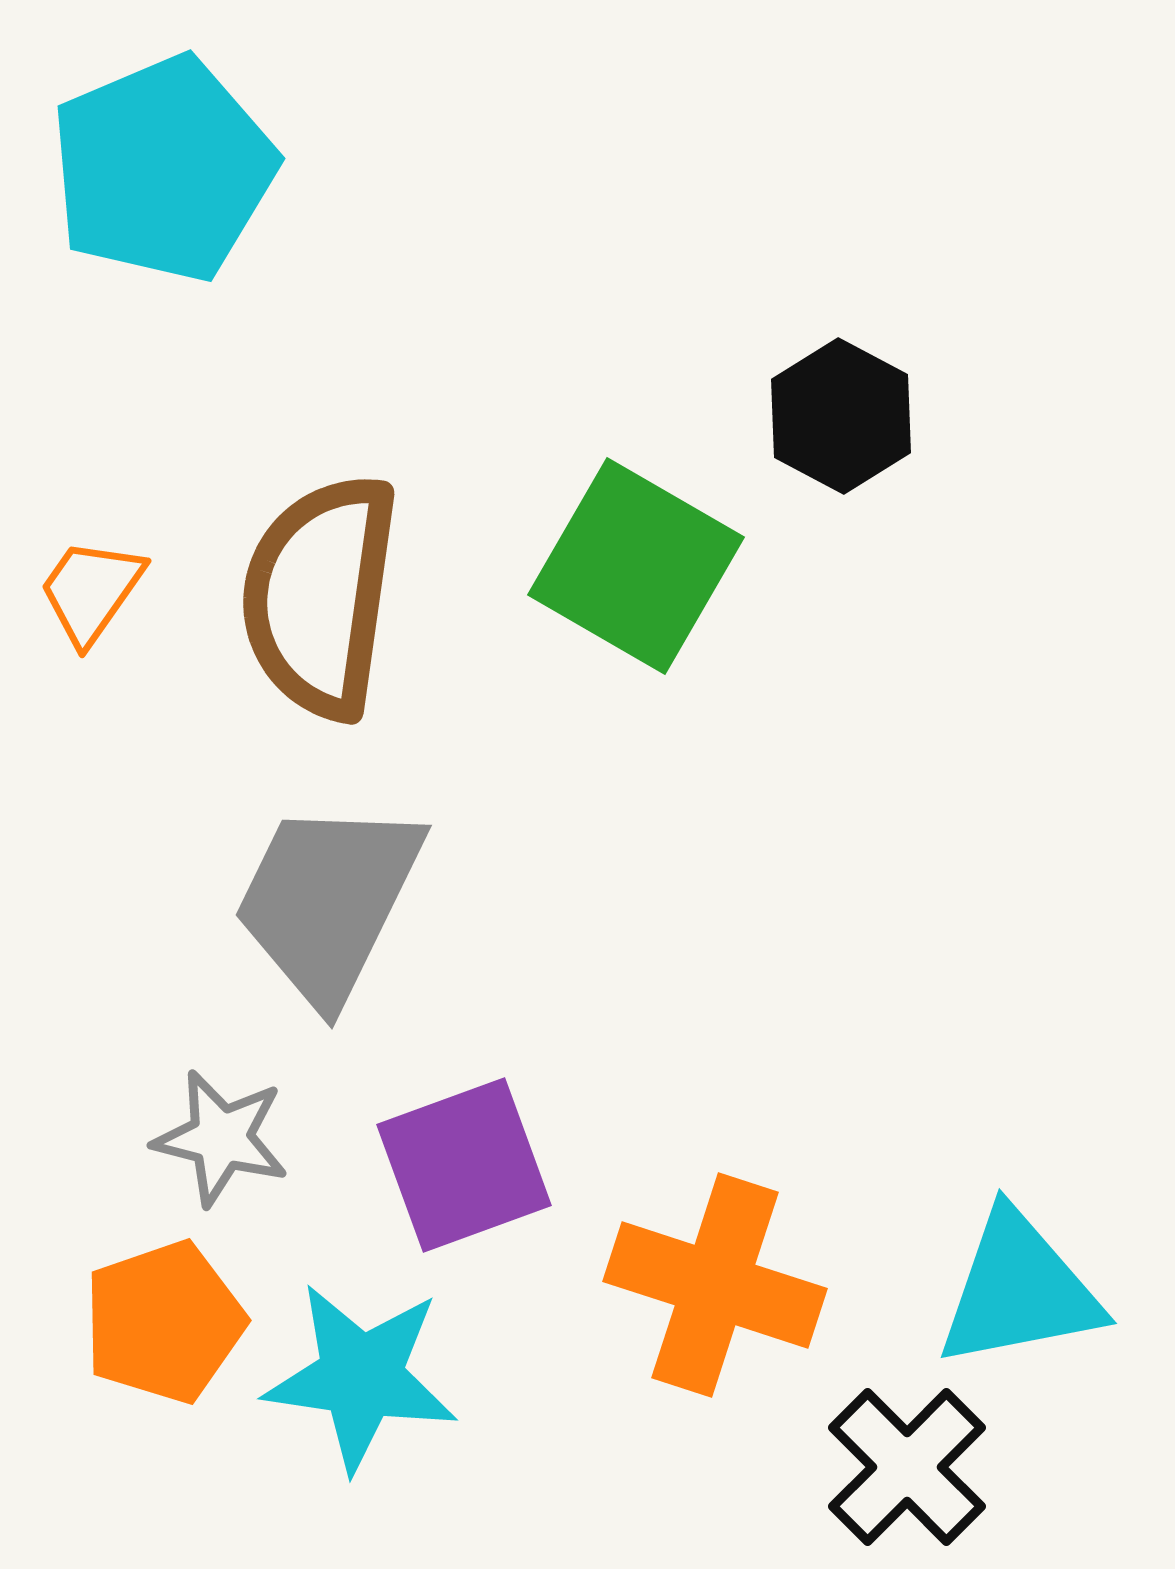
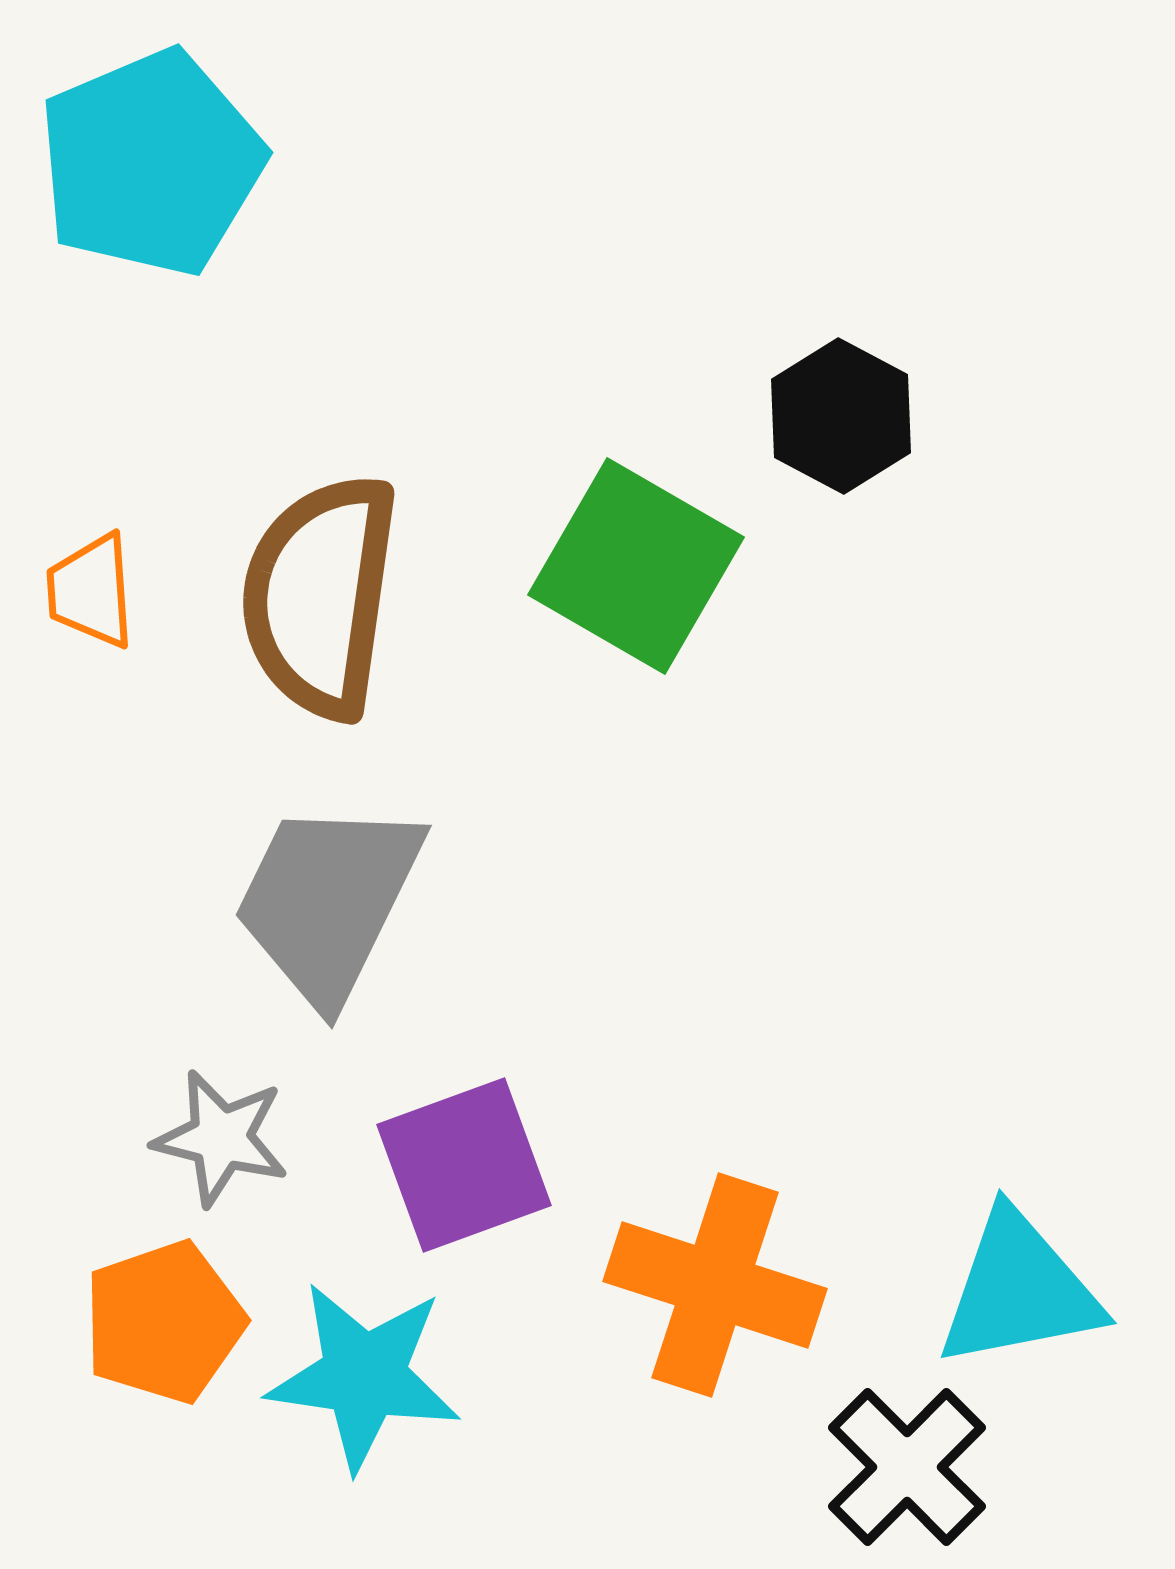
cyan pentagon: moved 12 px left, 6 px up
orange trapezoid: rotated 39 degrees counterclockwise
cyan star: moved 3 px right, 1 px up
